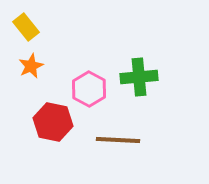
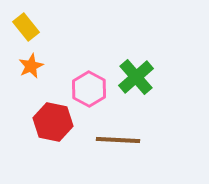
green cross: moved 3 px left; rotated 36 degrees counterclockwise
